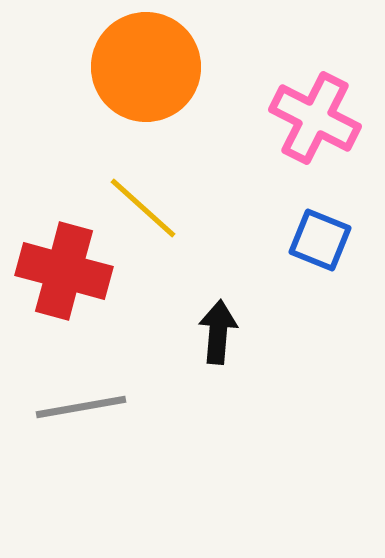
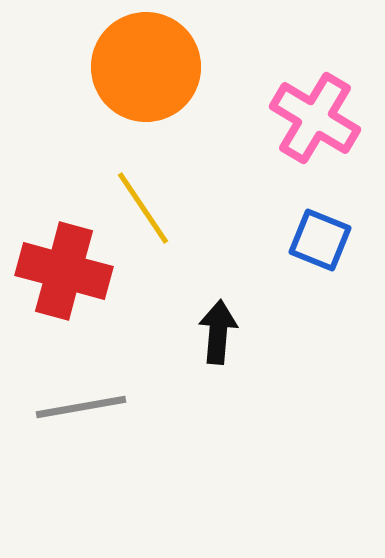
pink cross: rotated 4 degrees clockwise
yellow line: rotated 14 degrees clockwise
